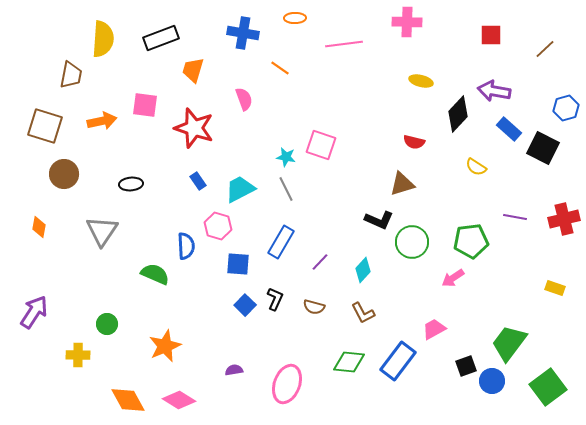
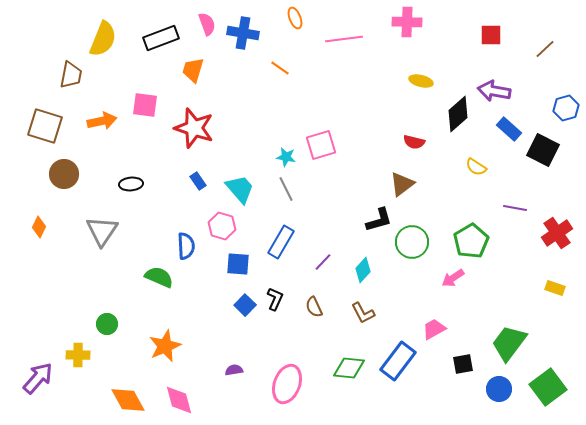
orange ellipse at (295, 18): rotated 70 degrees clockwise
yellow semicircle at (103, 39): rotated 18 degrees clockwise
pink line at (344, 44): moved 5 px up
pink semicircle at (244, 99): moved 37 px left, 75 px up
black diamond at (458, 114): rotated 6 degrees clockwise
pink square at (321, 145): rotated 36 degrees counterclockwise
black square at (543, 148): moved 2 px down
brown triangle at (402, 184): rotated 20 degrees counterclockwise
cyan trapezoid at (240, 189): rotated 76 degrees clockwise
purple line at (515, 217): moved 9 px up
red cross at (564, 219): moved 7 px left, 14 px down; rotated 20 degrees counterclockwise
black L-shape at (379, 220): rotated 40 degrees counterclockwise
pink hexagon at (218, 226): moved 4 px right
orange diamond at (39, 227): rotated 15 degrees clockwise
green pentagon at (471, 241): rotated 24 degrees counterclockwise
purple line at (320, 262): moved 3 px right
green semicircle at (155, 274): moved 4 px right, 3 px down
brown semicircle at (314, 307): rotated 50 degrees clockwise
purple arrow at (34, 312): moved 4 px right, 66 px down; rotated 8 degrees clockwise
green diamond at (349, 362): moved 6 px down
black square at (466, 366): moved 3 px left, 2 px up; rotated 10 degrees clockwise
blue circle at (492, 381): moved 7 px right, 8 px down
pink diamond at (179, 400): rotated 44 degrees clockwise
